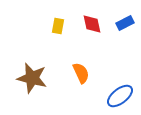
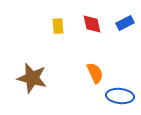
yellow rectangle: rotated 14 degrees counterclockwise
orange semicircle: moved 14 px right
blue ellipse: rotated 44 degrees clockwise
